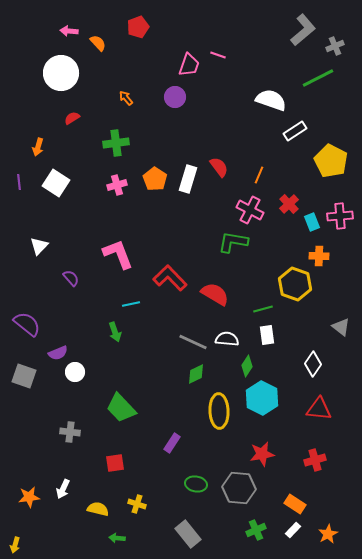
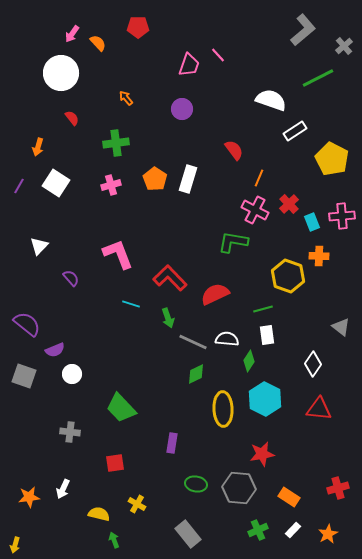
red pentagon at (138, 27): rotated 20 degrees clockwise
pink arrow at (69, 31): moved 3 px right, 3 px down; rotated 60 degrees counterclockwise
gray cross at (335, 46): moved 9 px right; rotated 18 degrees counterclockwise
pink line at (218, 55): rotated 28 degrees clockwise
purple circle at (175, 97): moved 7 px right, 12 px down
red semicircle at (72, 118): rotated 84 degrees clockwise
yellow pentagon at (331, 161): moved 1 px right, 2 px up
red semicircle at (219, 167): moved 15 px right, 17 px up
orange line at (259, 175): moved 3 px down
purple line at (19, 182): moved 4 px down; rotated 35 degrees clockwise
pink cross at (117, 185): moved 6 px left
pink cross at (250, 210): moved 5 px right
pink cross at (340, 216): moved 2 px right
yellow hexagon at (295, 284): moved 7 px left, 8 px up
red semicircle at (215, 294): rotated 56 degrees counterclockwise
cyan line at (131, 304): rotated 30 degrees clockwise
green arrow at (115, 332): moved 53 px right, 14 px up
purple semicircle at (58, 353): moved 3 px left, 3 px up
green diamond at (247, 366): moved 2 px right, 5 px up
white circle at (75, 372): moved 3 px left, 2 px down
cyan hexagon at (262, 398): moved 3 px right, 1 px down
yellow ellipse at (219, 411): moved 4 px right, 2 px up
purple rectangle at (172, 443): rotated 24 degrees counterclockwise
red cross at (315, 460): moved 23 px right, 28 px down
yellow cross at (137, 504): rotated 12 degrees clockwise
orange rectangle at (295, 504): moved 6 px left, 7 px up
yellow semicircle at (98, 509): moved 1 px right, 5 px down
green cross at (256, 530): moved 2 px right
green arrow at (117, 538): moved 3 px left, 2 px down; rotated 63 degrees clockwise
